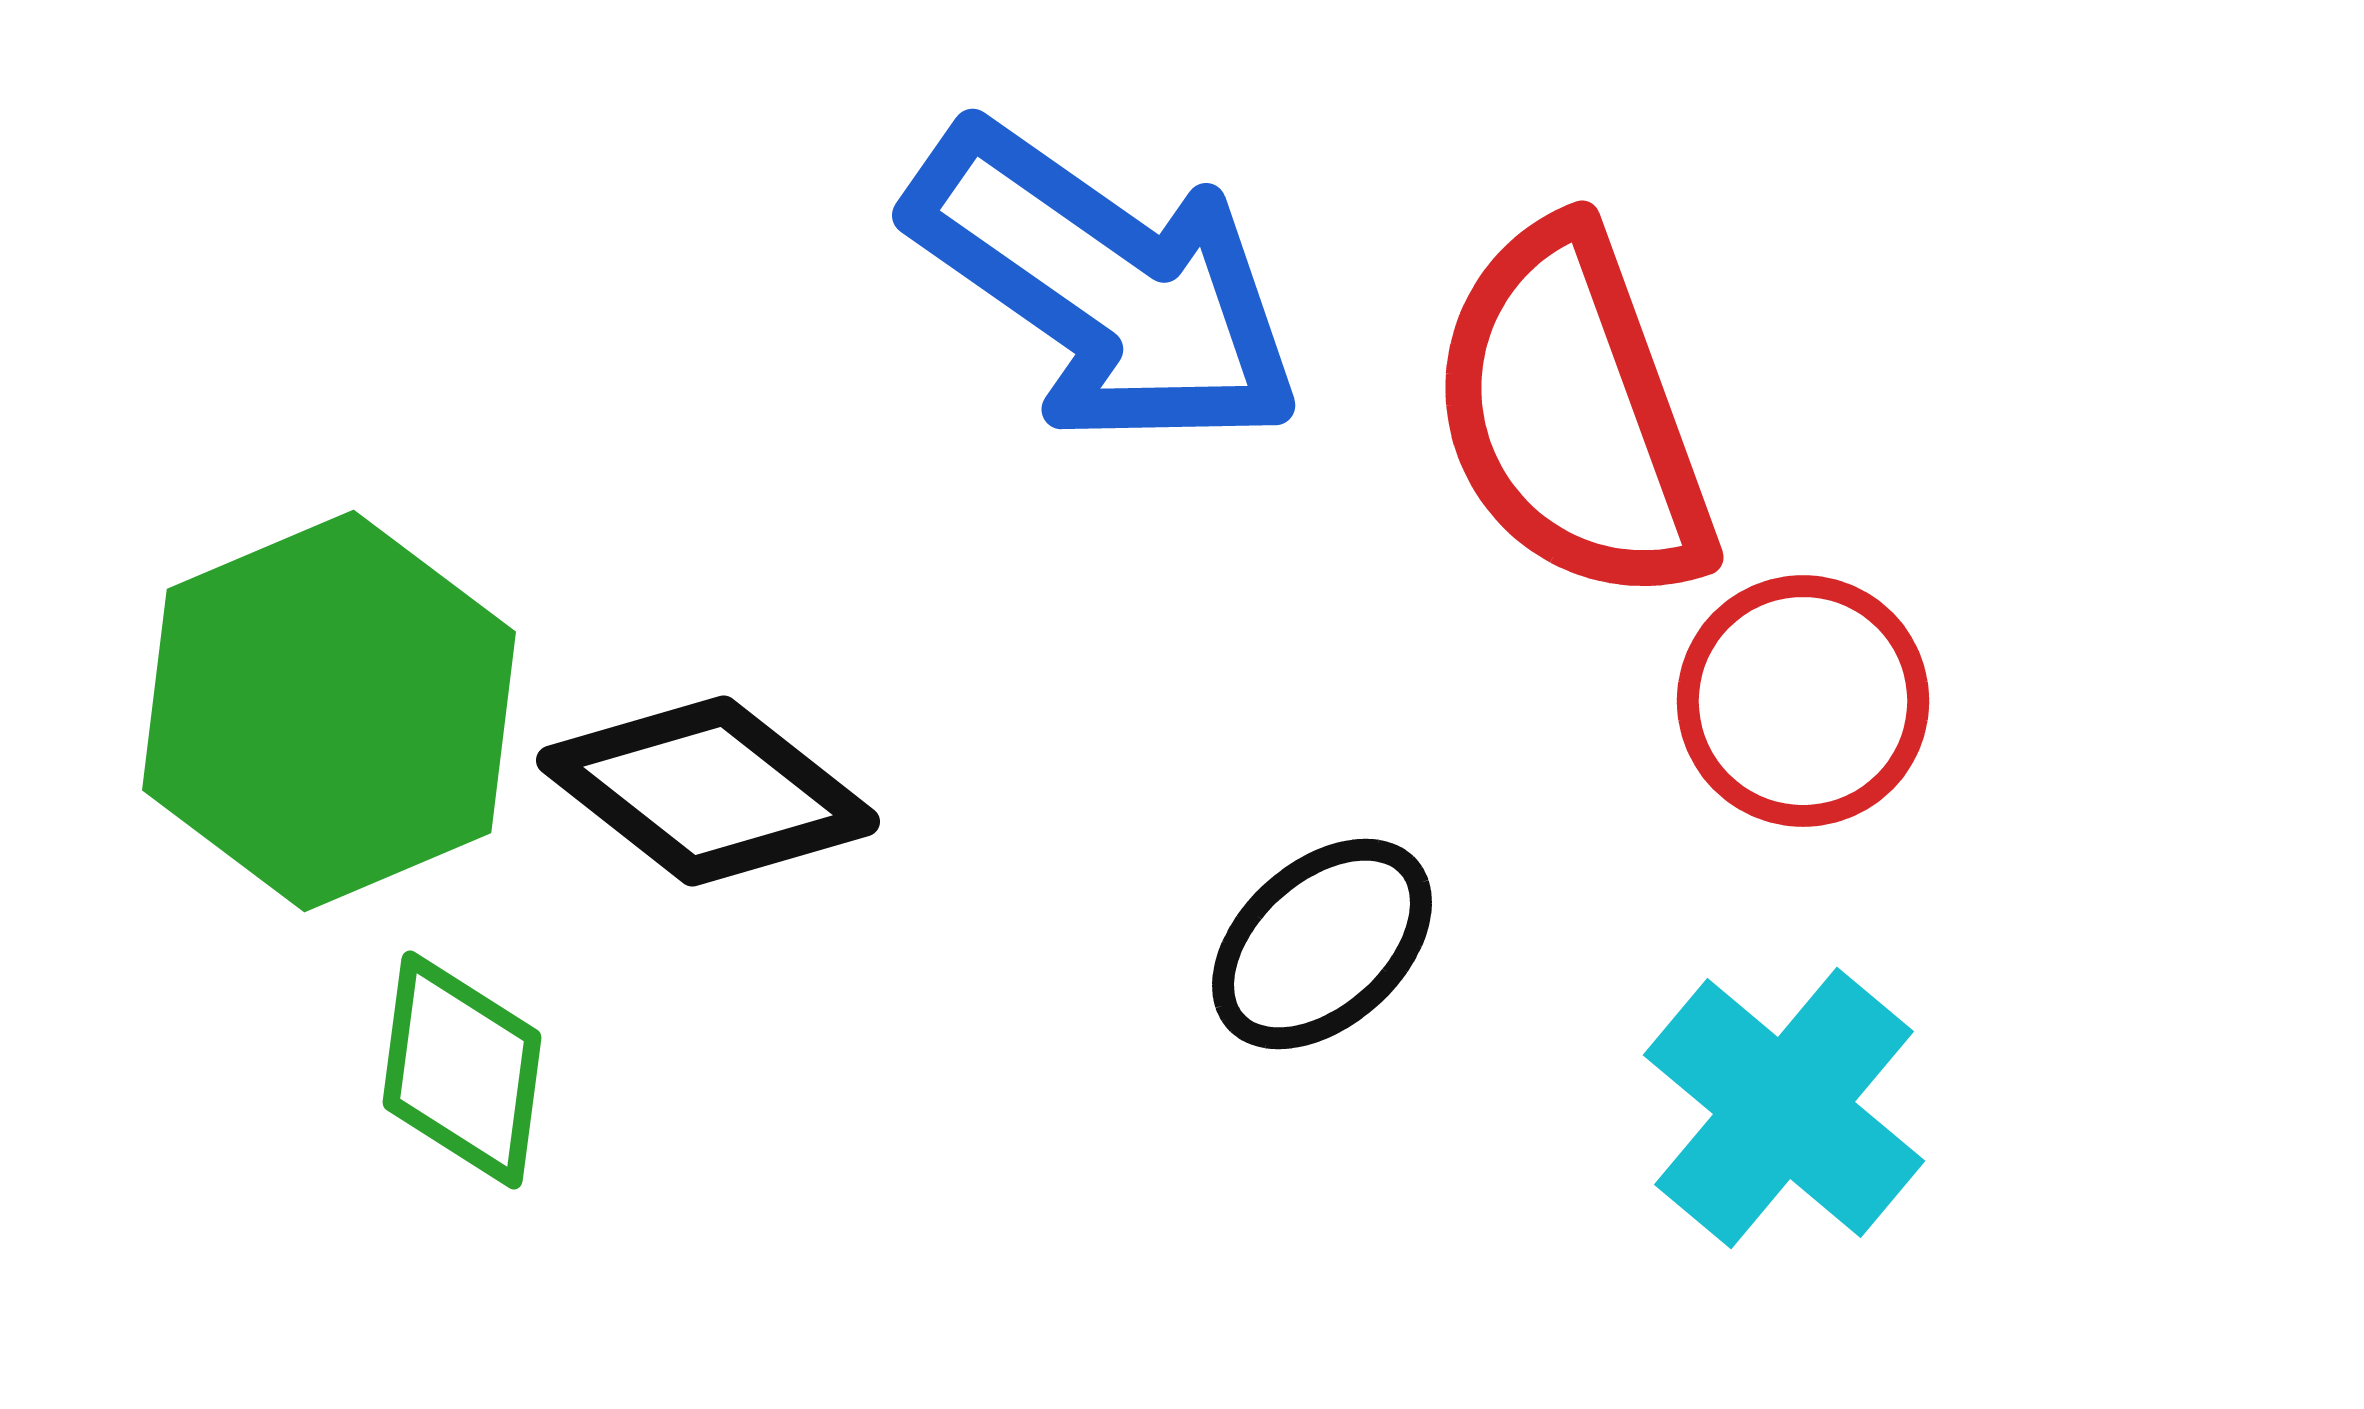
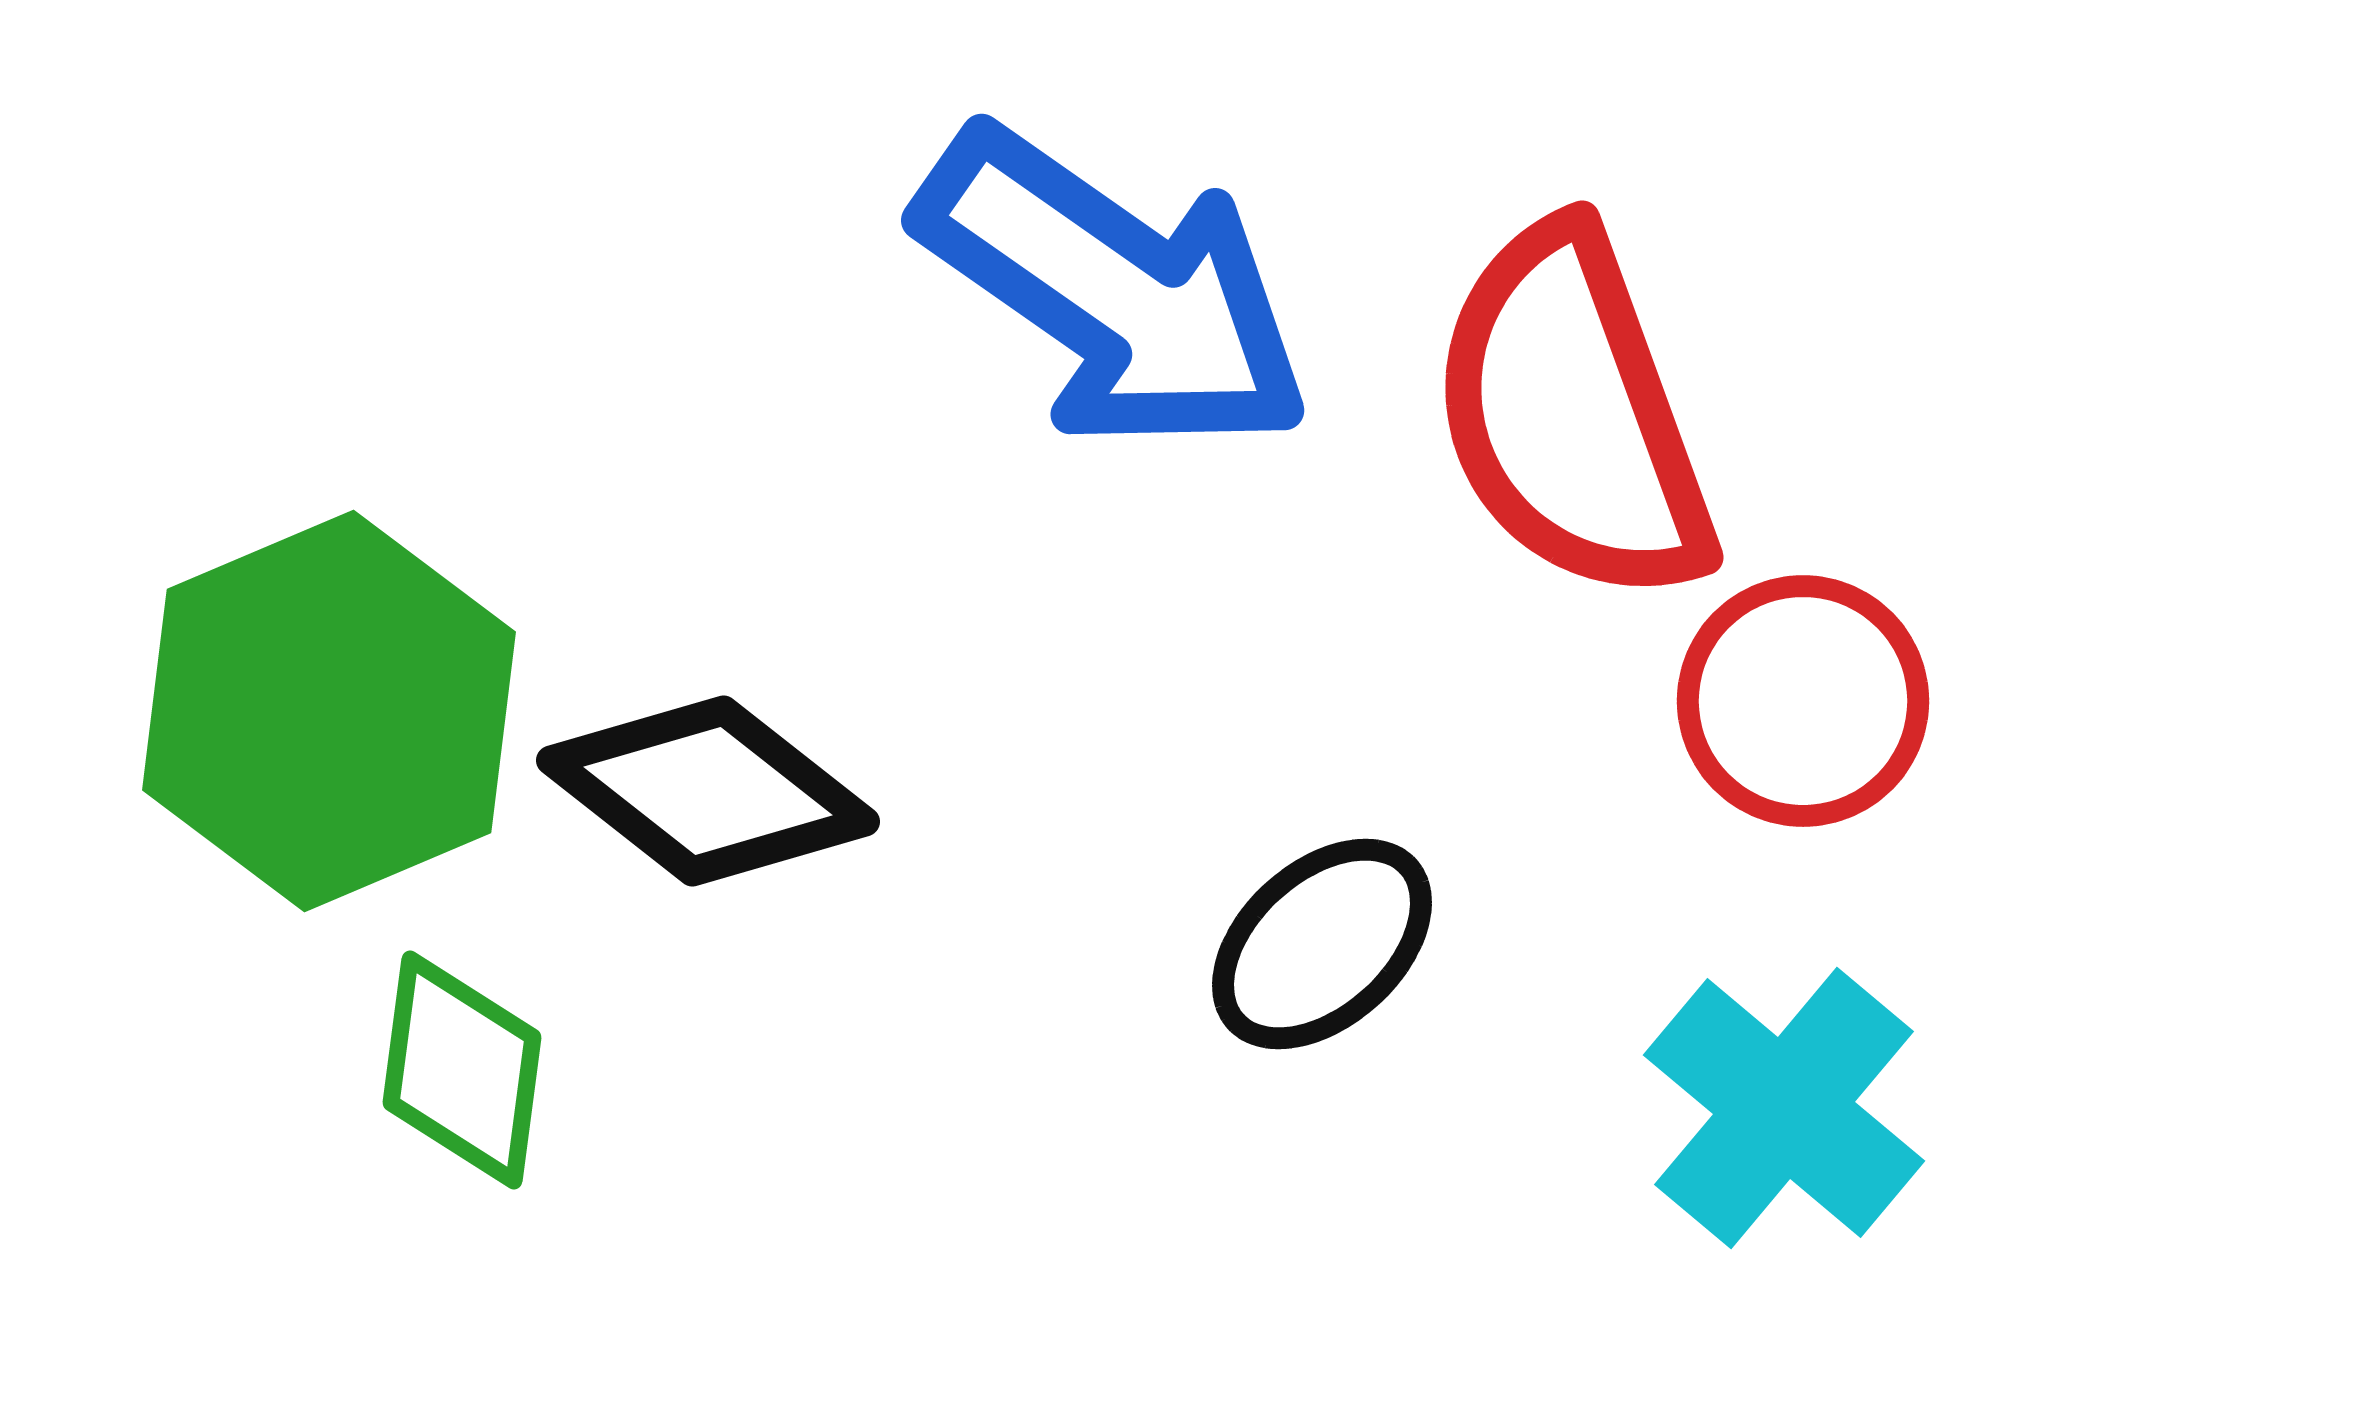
blue arrow: moved 9 px right, 5 px down
